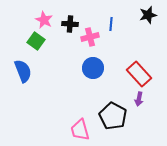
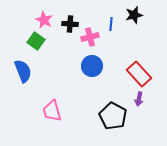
black star: moved 14 px left
blue circle: moved 1 px left, 2 px up
pink trapezoid: moved 28 px left, 19 px up
